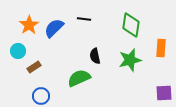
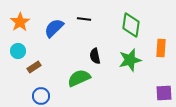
orange star: moved 9 px left, 3 px up
